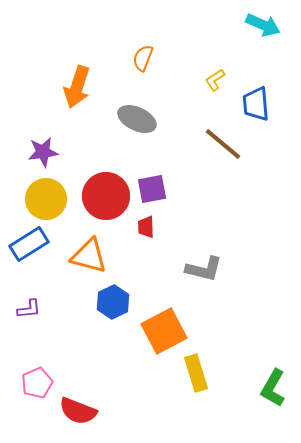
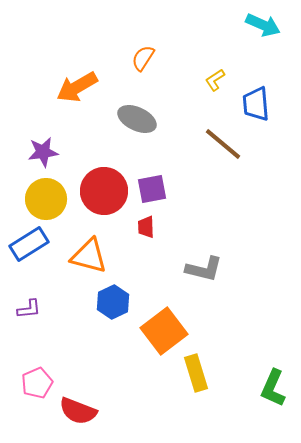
orange semicircle: rotated 12 degrees clockwise
orange arrow: rotated 42 degrees clockwise
red circle: moved 2 px left, 5 px up
orange square: rotated 9 degrees counterclockwise
green L-shape: rotated 6 degrees counterclockwise
